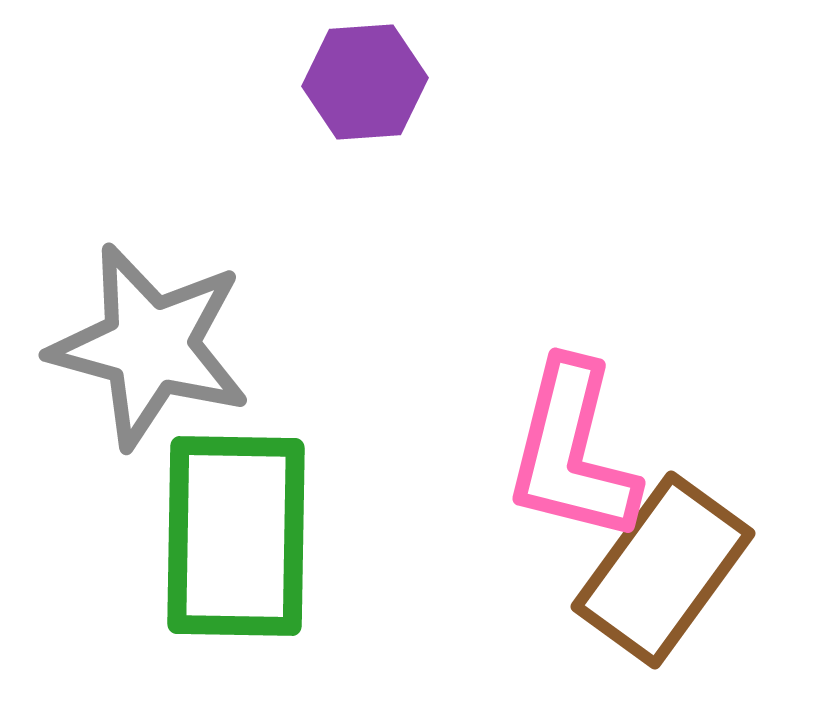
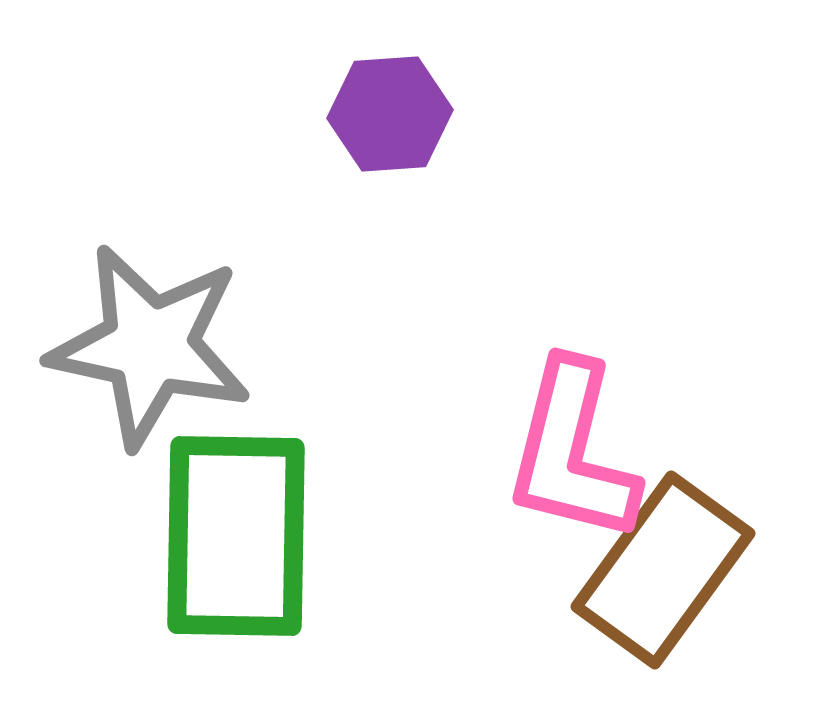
purple hexagon: moved 25 px right, 32 px down
gray star: rotated 3 degrees counterclockwise
